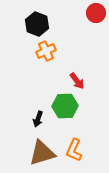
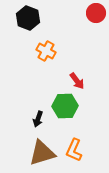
black hexagon: moved 9 px left, 6 px up
orange cross: rotated 36 degrees counterclockwise
